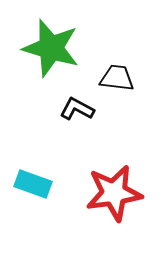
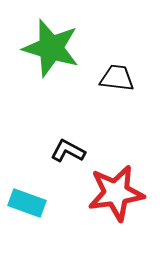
black L-shape: moved 9 px left, 42 px down
cyan rectangle: moved 6 px left, 19 px down
red star: moved 2 px right
